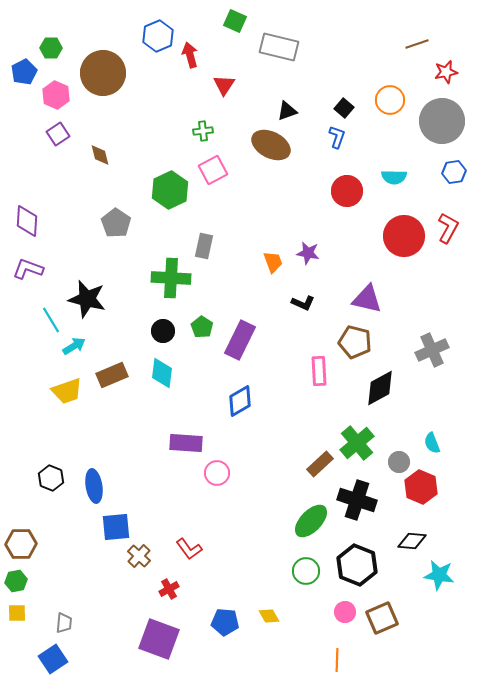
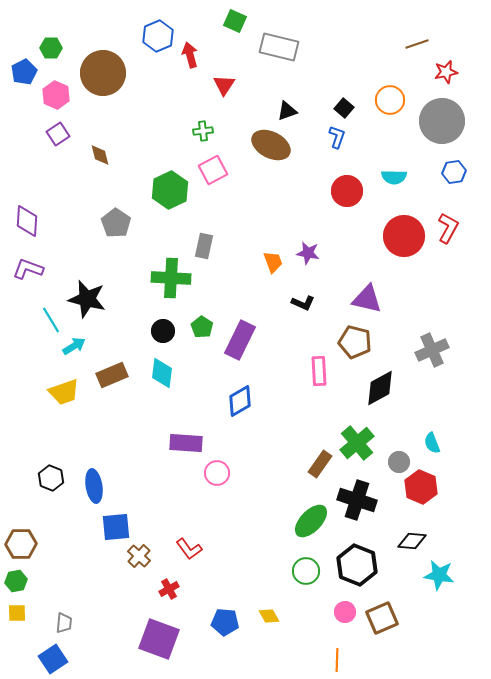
yellow trapezoid at (67, 391): moved 3 px left, 1 px down
brown rectangle at (320, 464): rotated 12 degrees counterclockwise
